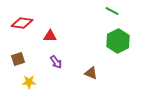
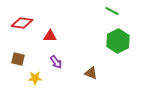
brown square: rotated 32 degrees clockwise
yellow star: moved 6 px right, 4 px up
